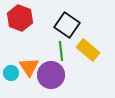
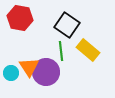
red hexagon: rotated 10 degrees counterclockwise
purple circle: moved 5 px left, 3 px up
